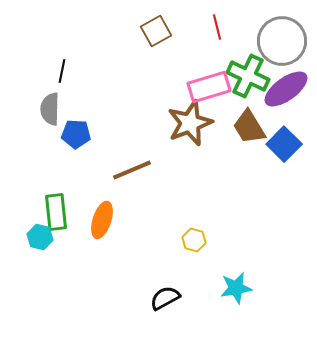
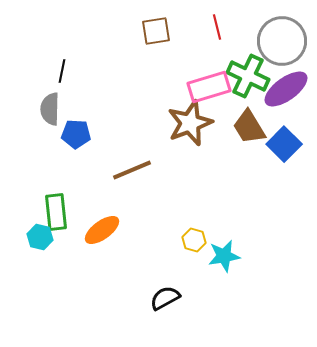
brown square: rotated 20 degrees clockwise
orange ellipse: moved 10 px down; rotated 36 degrees clockwise
cyan star: moved 12 px left, 32 px up
